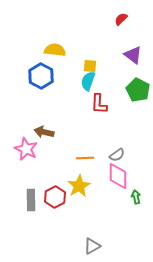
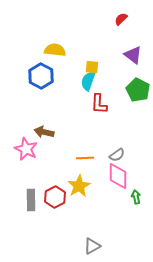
yellow square: moved 2 px right, 1 px down
